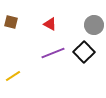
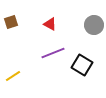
brown square: rotated 32 degrees counterclockwise
black square: moved 2 px left, 13 px down; rotated 15 degrees counterclockwise
